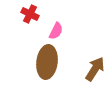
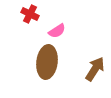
pink semicircle: moved 1 px right; rotated 30 degrees clockwise
